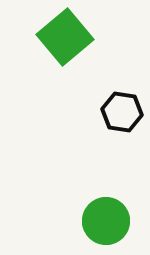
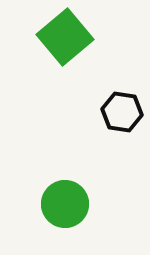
green circle: moved 41 px left, 17 px up
